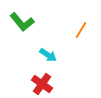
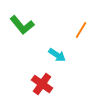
green L-shape: moved 3 px down
cyan arrow: moved 9 px right
